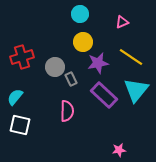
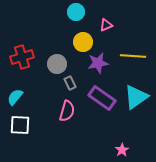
cyan circle: moved 4 px left, 2 px up
pink triangle: moved 16 px left, 3 px down
yellow line: moved 2 px right, 1 px up; rotated 30 degrees counterclockwise
gray circle: moved 2 px right, 3 px up
gray rectangle: moved 1 px left, 4 px down
cyan triangle: moved 7 px down; rotated 16 degrees clockwise
purple rectangle: moved 2 px left, 3 px down; rotated 8 degrees counterclockwise
pink semicircle: rotated 15 degrees clockwise
white square: rotated 10 degrees counterclockwise
pink star: moved 3 px right; rotated 24 degrees counterclockwise
